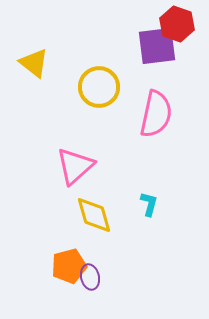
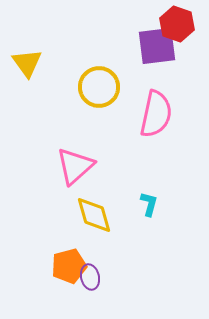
yellow triangle: moved 7 px left; rotated 16 degrees clockwise
